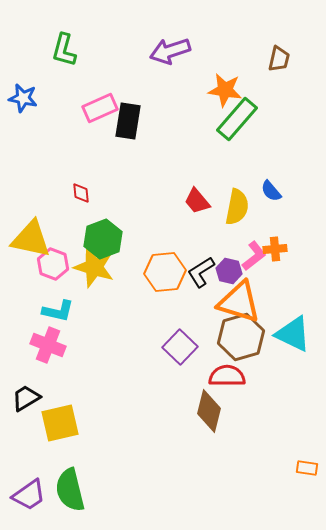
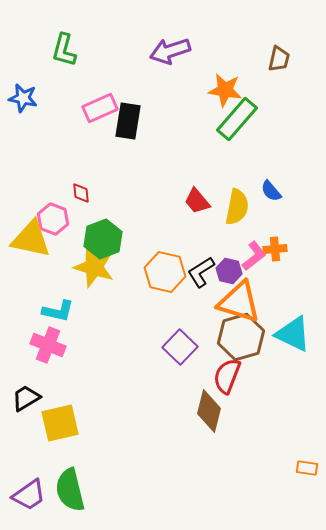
pink hexagon: moved 45 px up
orange hexagon: rotated 18 degrees clockwise
red semicircle: rotated 69 degrees counterclockwise
